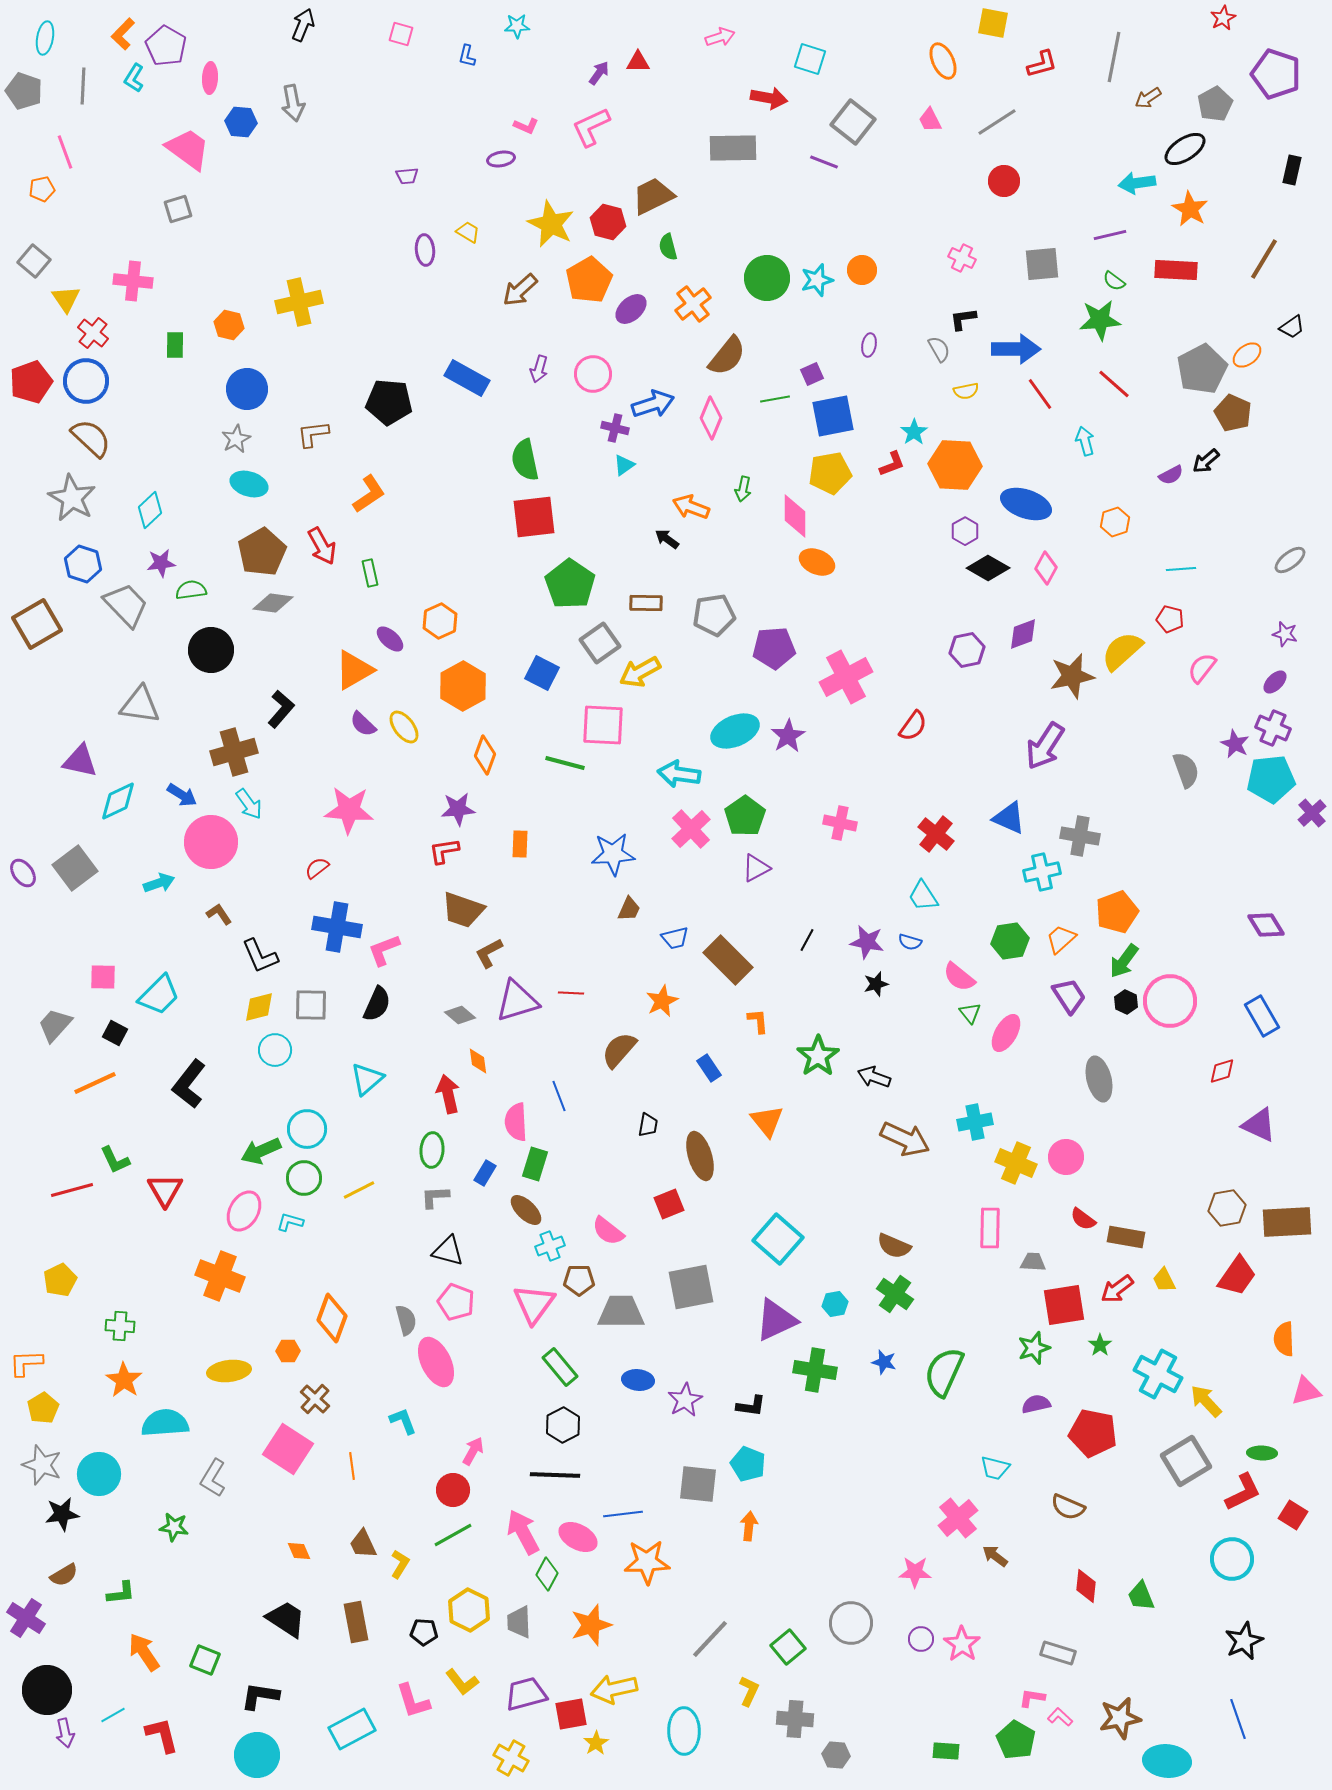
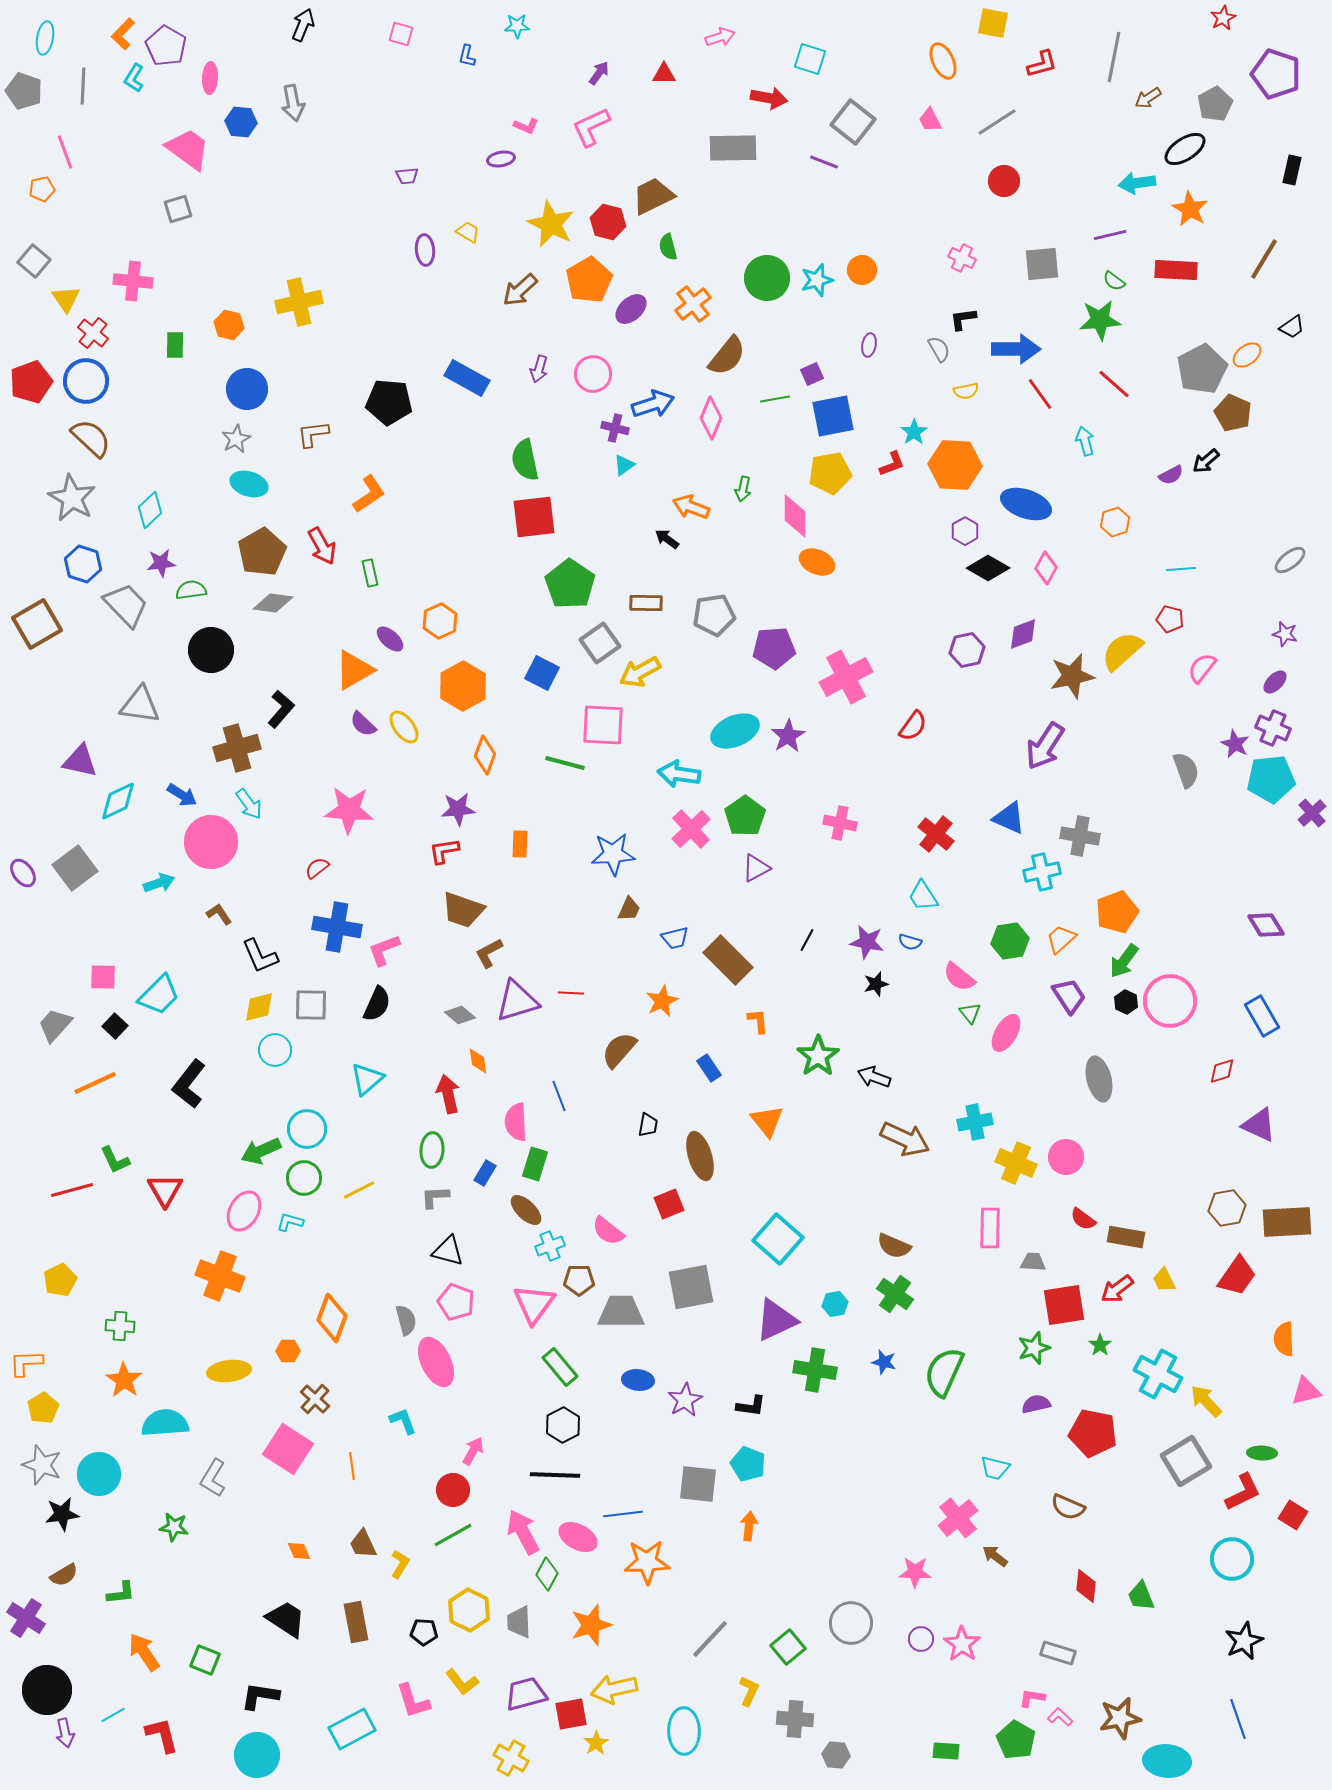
red triangle at (638, 62): moved 26 px right, 12 px down
brown cross at (234, 752): moved 3 px right, 4 px up
black square at (115, 1033): moved 7 px up; rotated 15 degrees clockwise
